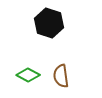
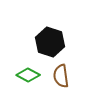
black hexagon: moved 1 px right, 19 px down
